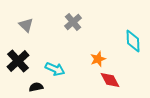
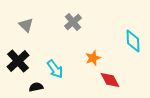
orange star: moved 5 px left, 1 px up
cyan arrow: rotated 30 degrees clockwise
